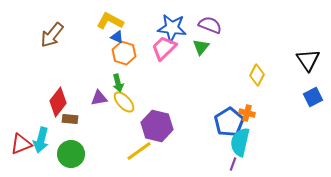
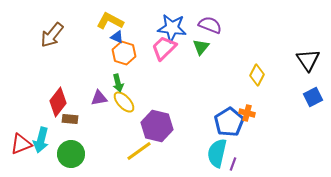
cyan semicircle: moved 23 px left, 11 px down
